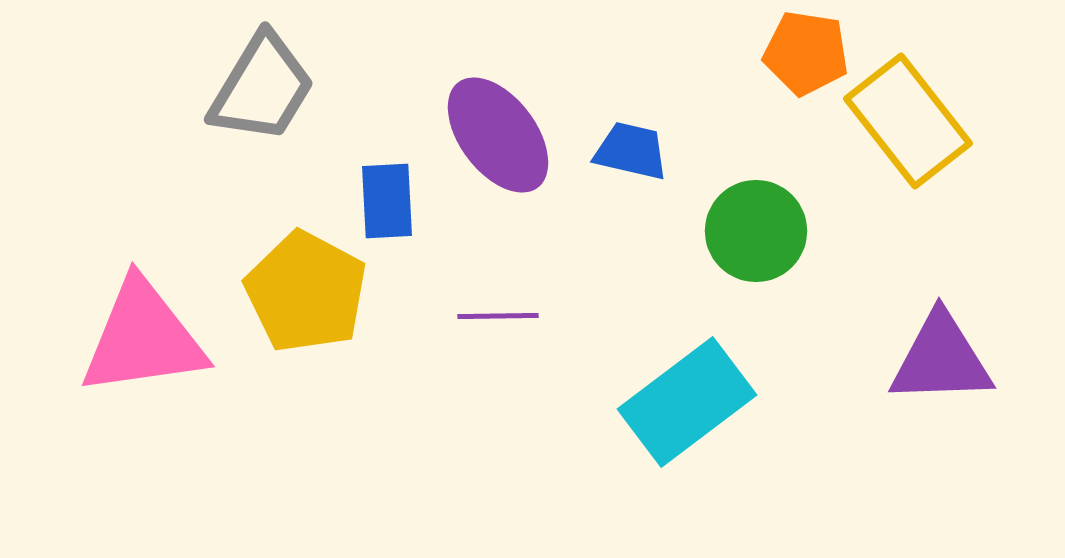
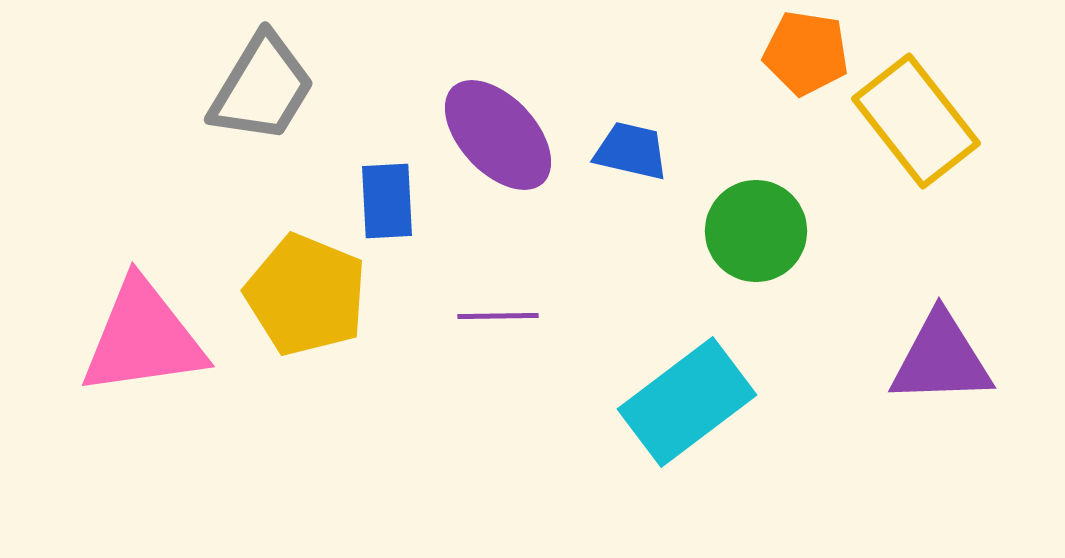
yellow rectangle: moved 8 px right
purple ellipse: rotated 6 degrees counterclockwise
yellow pentagon: moved 3 px down; rotated 6 degrees counterclockwise
